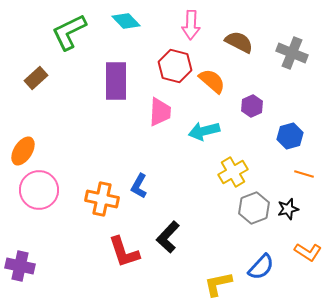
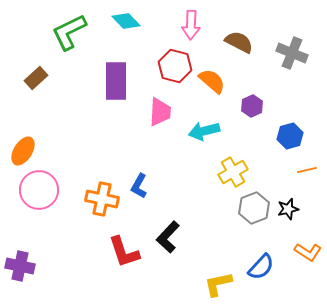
orange line: moved 3 px right, 4 px up; rotated 30 degrees counterclockwise
